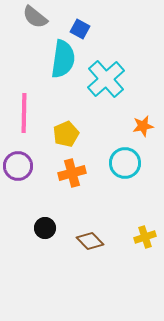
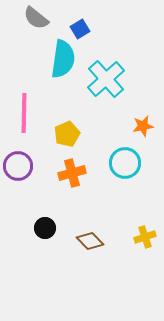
gray semicircle: moved 1 px right, 1 px down
blue square: rotated 30 degrees clockwise
yellow pentagon: moved 1 px right
